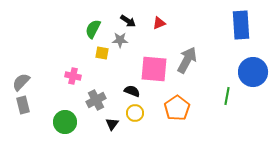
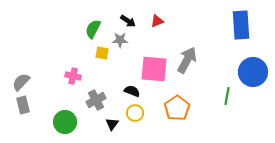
red triangle: moved 2 px left, 2 px up
